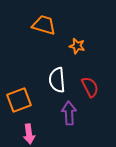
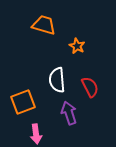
orange star: rotated 14 degrees clockwise
orange square: moved 4 px right, 2 px down
purple arrow: rotated 15 degrees counterclockwise
pink arrow: moved 7 px right
